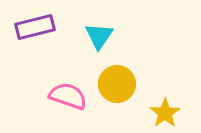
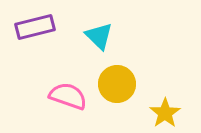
cyan triangle: rotated 20 degrees counterclockwise
